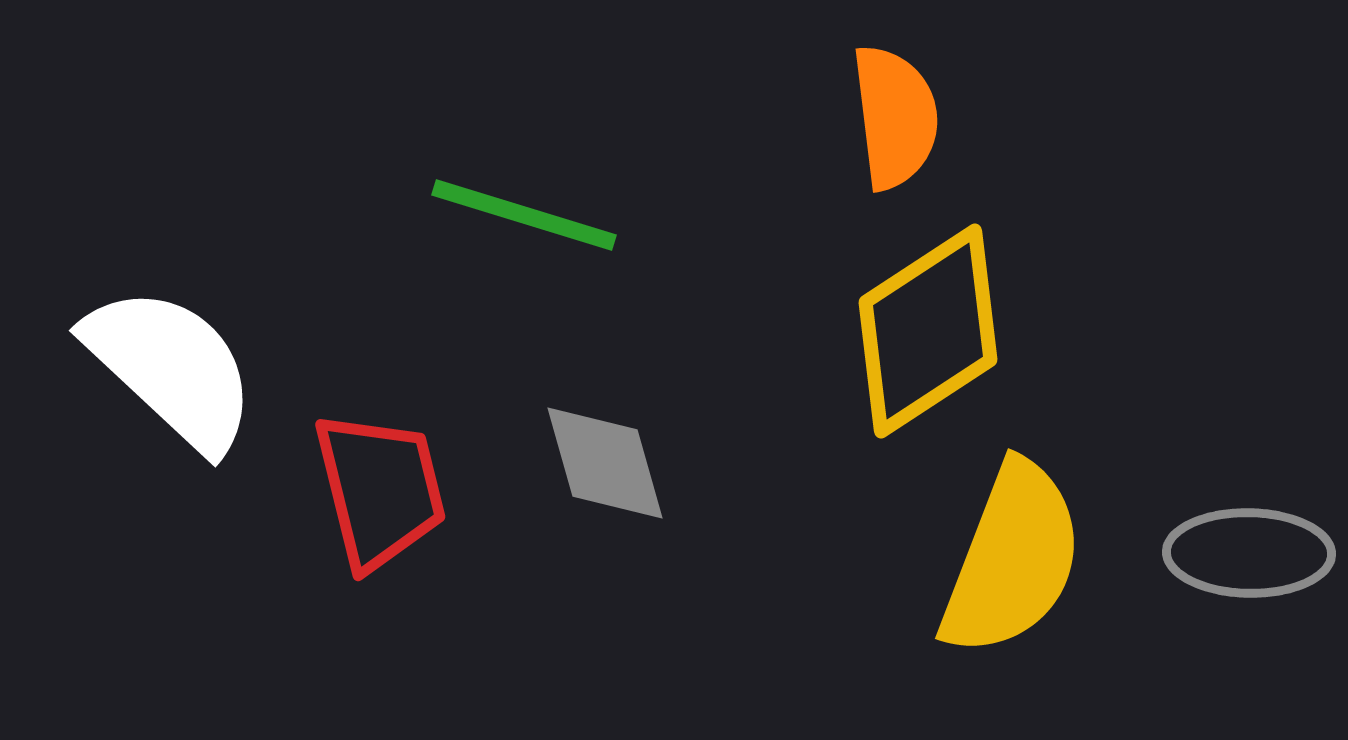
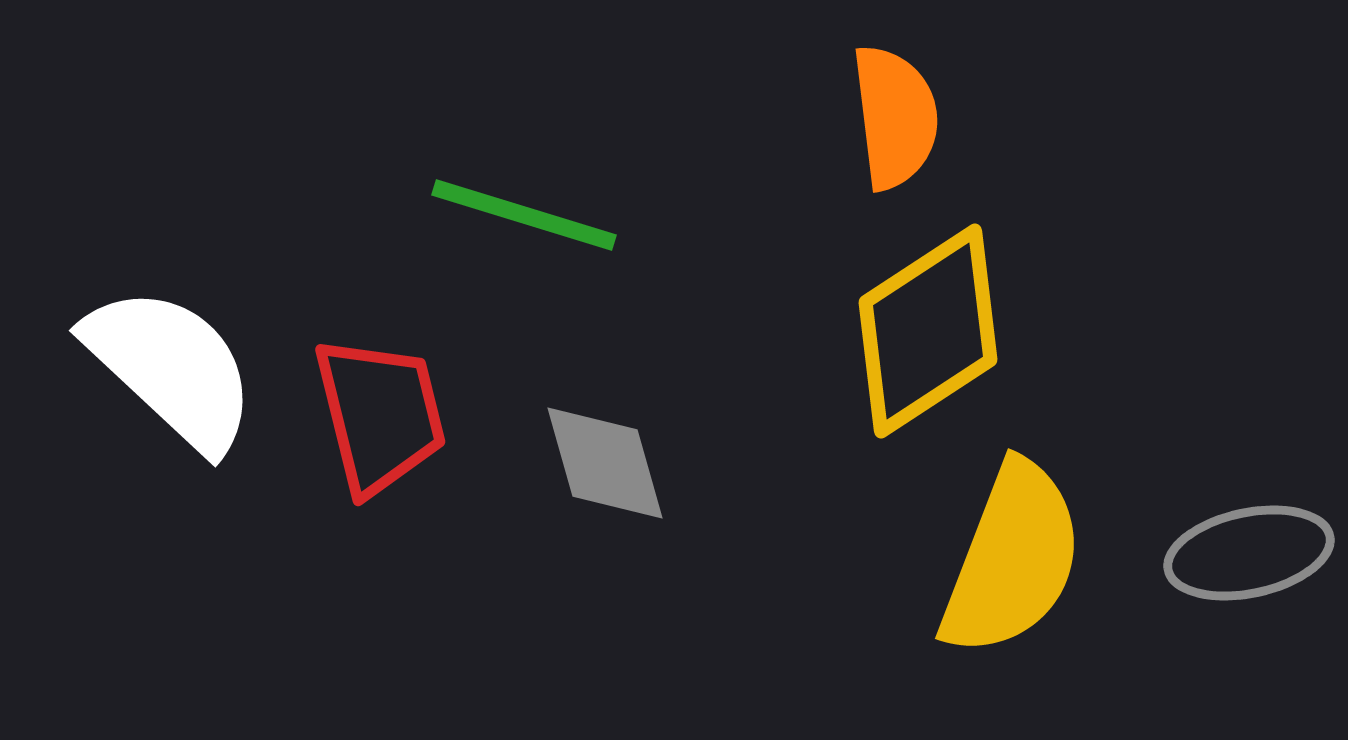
red trapezoid: moved 75 px up
gray ellipse: rotated 13 degrees counterclockwise
